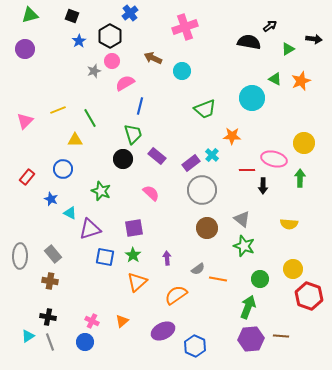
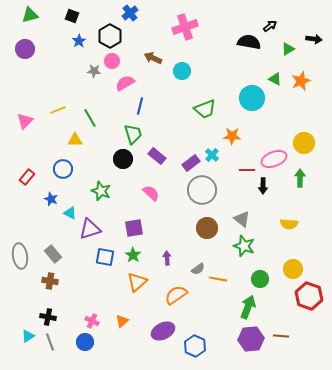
gray star at (94, 71): rotated 24 degrees clockwise
pink ellipse at (274, 159): rotated 35 degrees counterclockwise
gray ellipse at (20, 256): rotated 10 degrees counterclockwise
